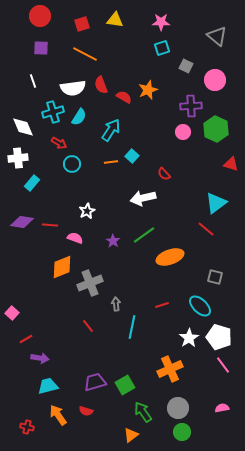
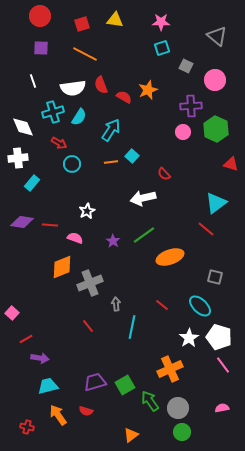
red line at (162, 305): rotated 56 degrees clockwise
green arrow at (143, 412): moved 7 px right, 11 px up
